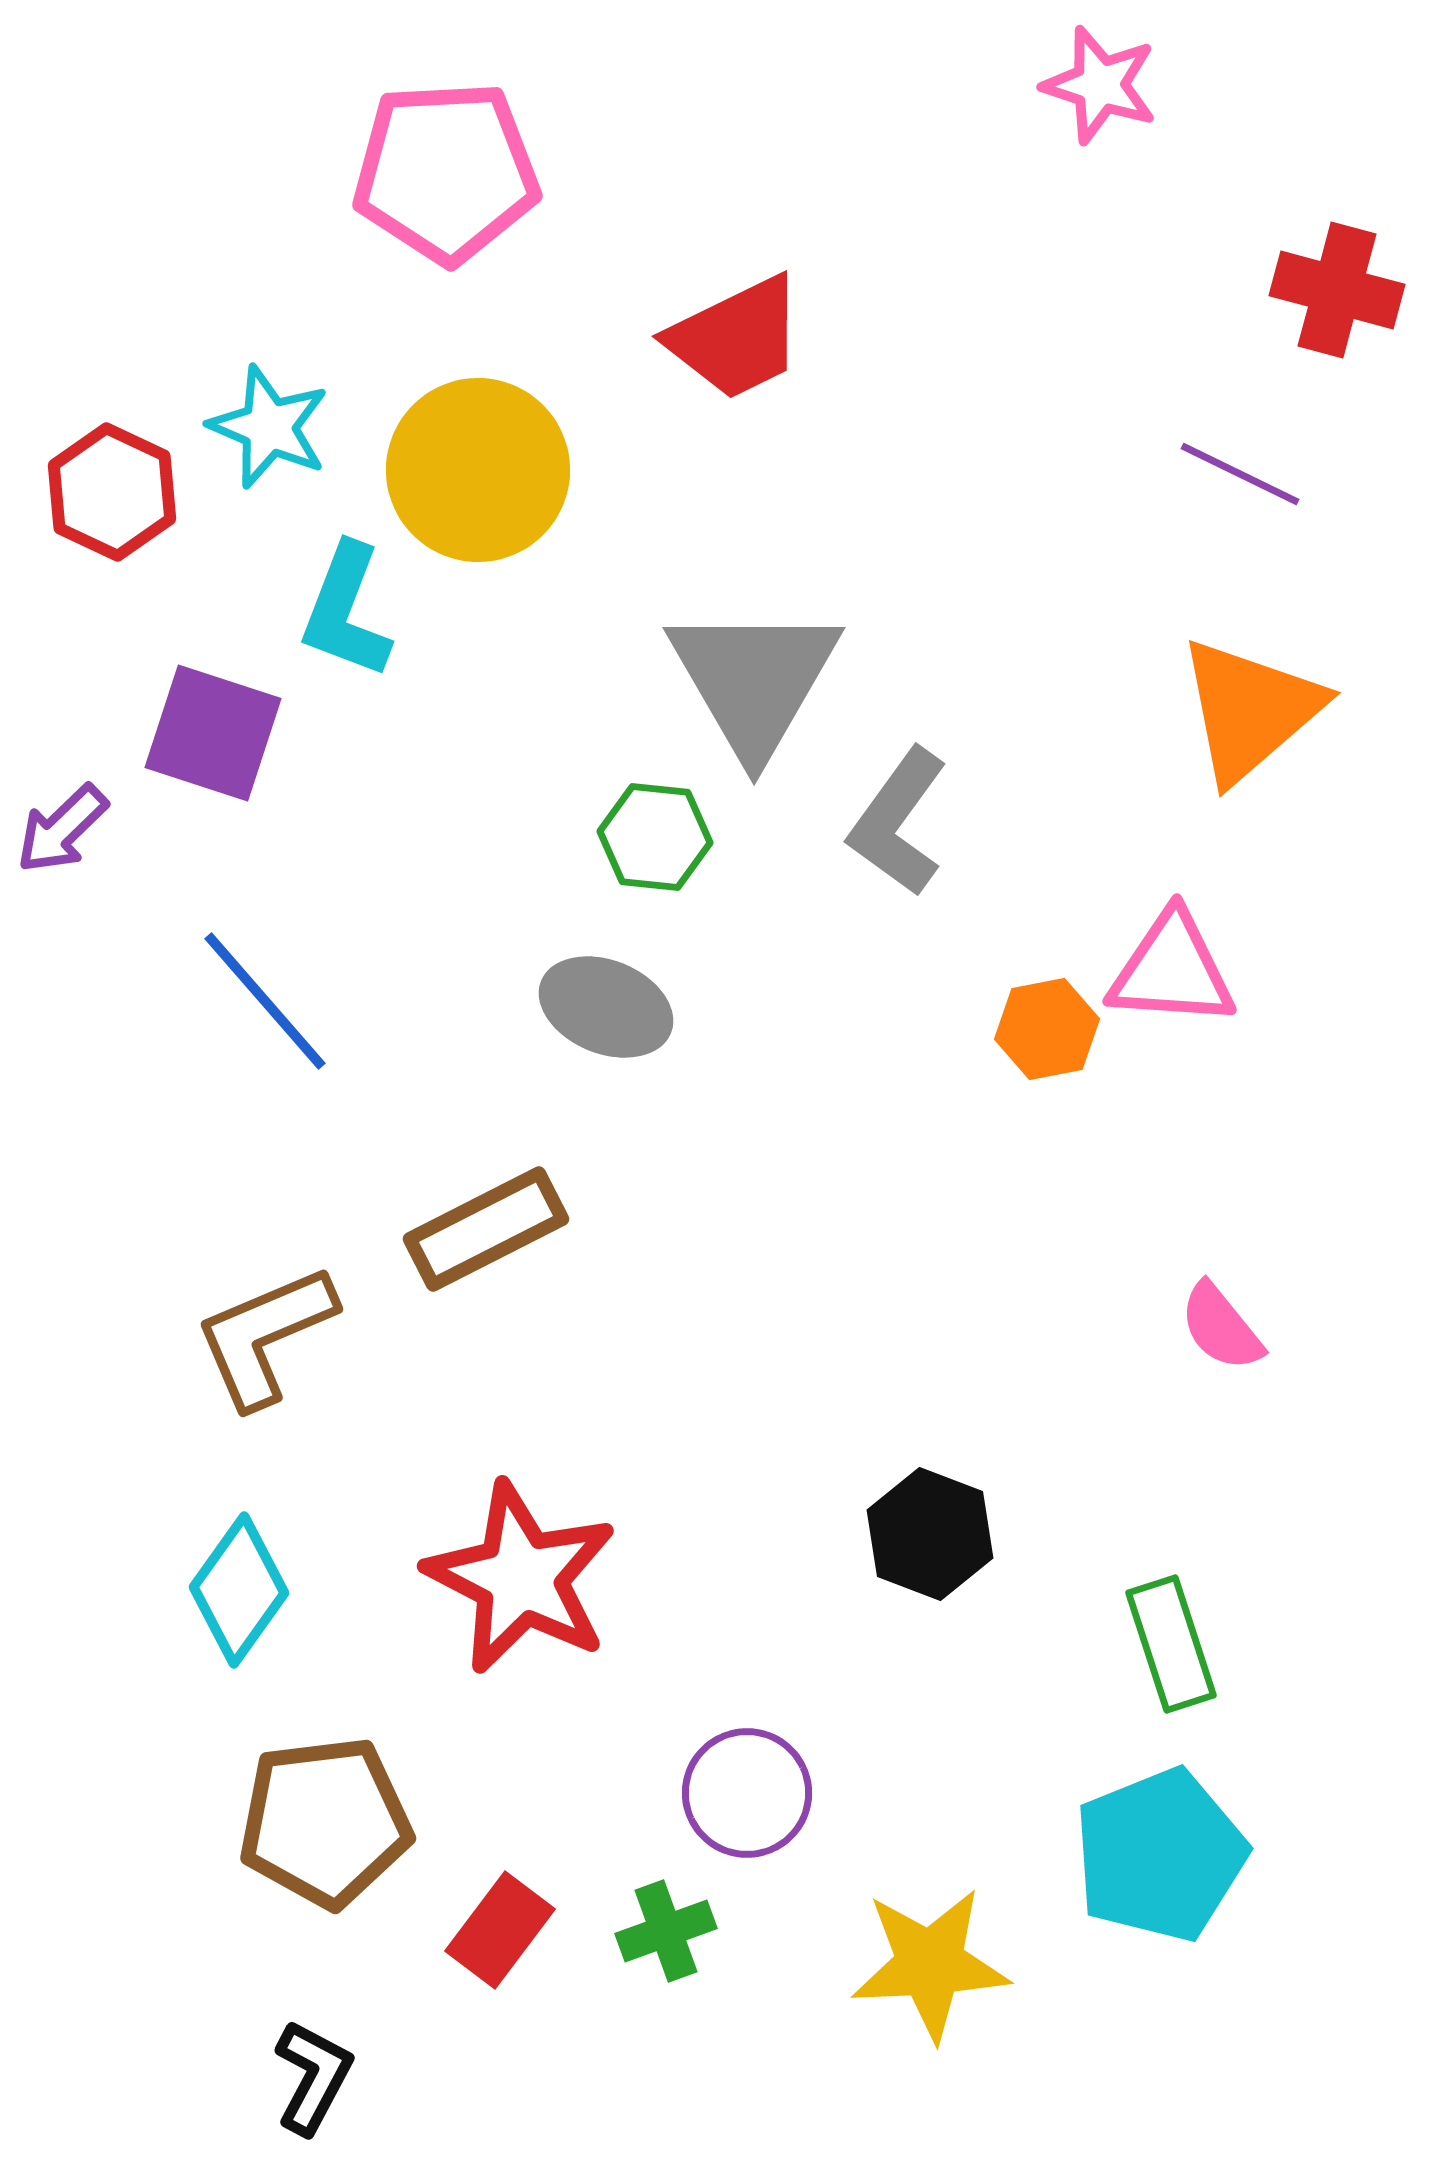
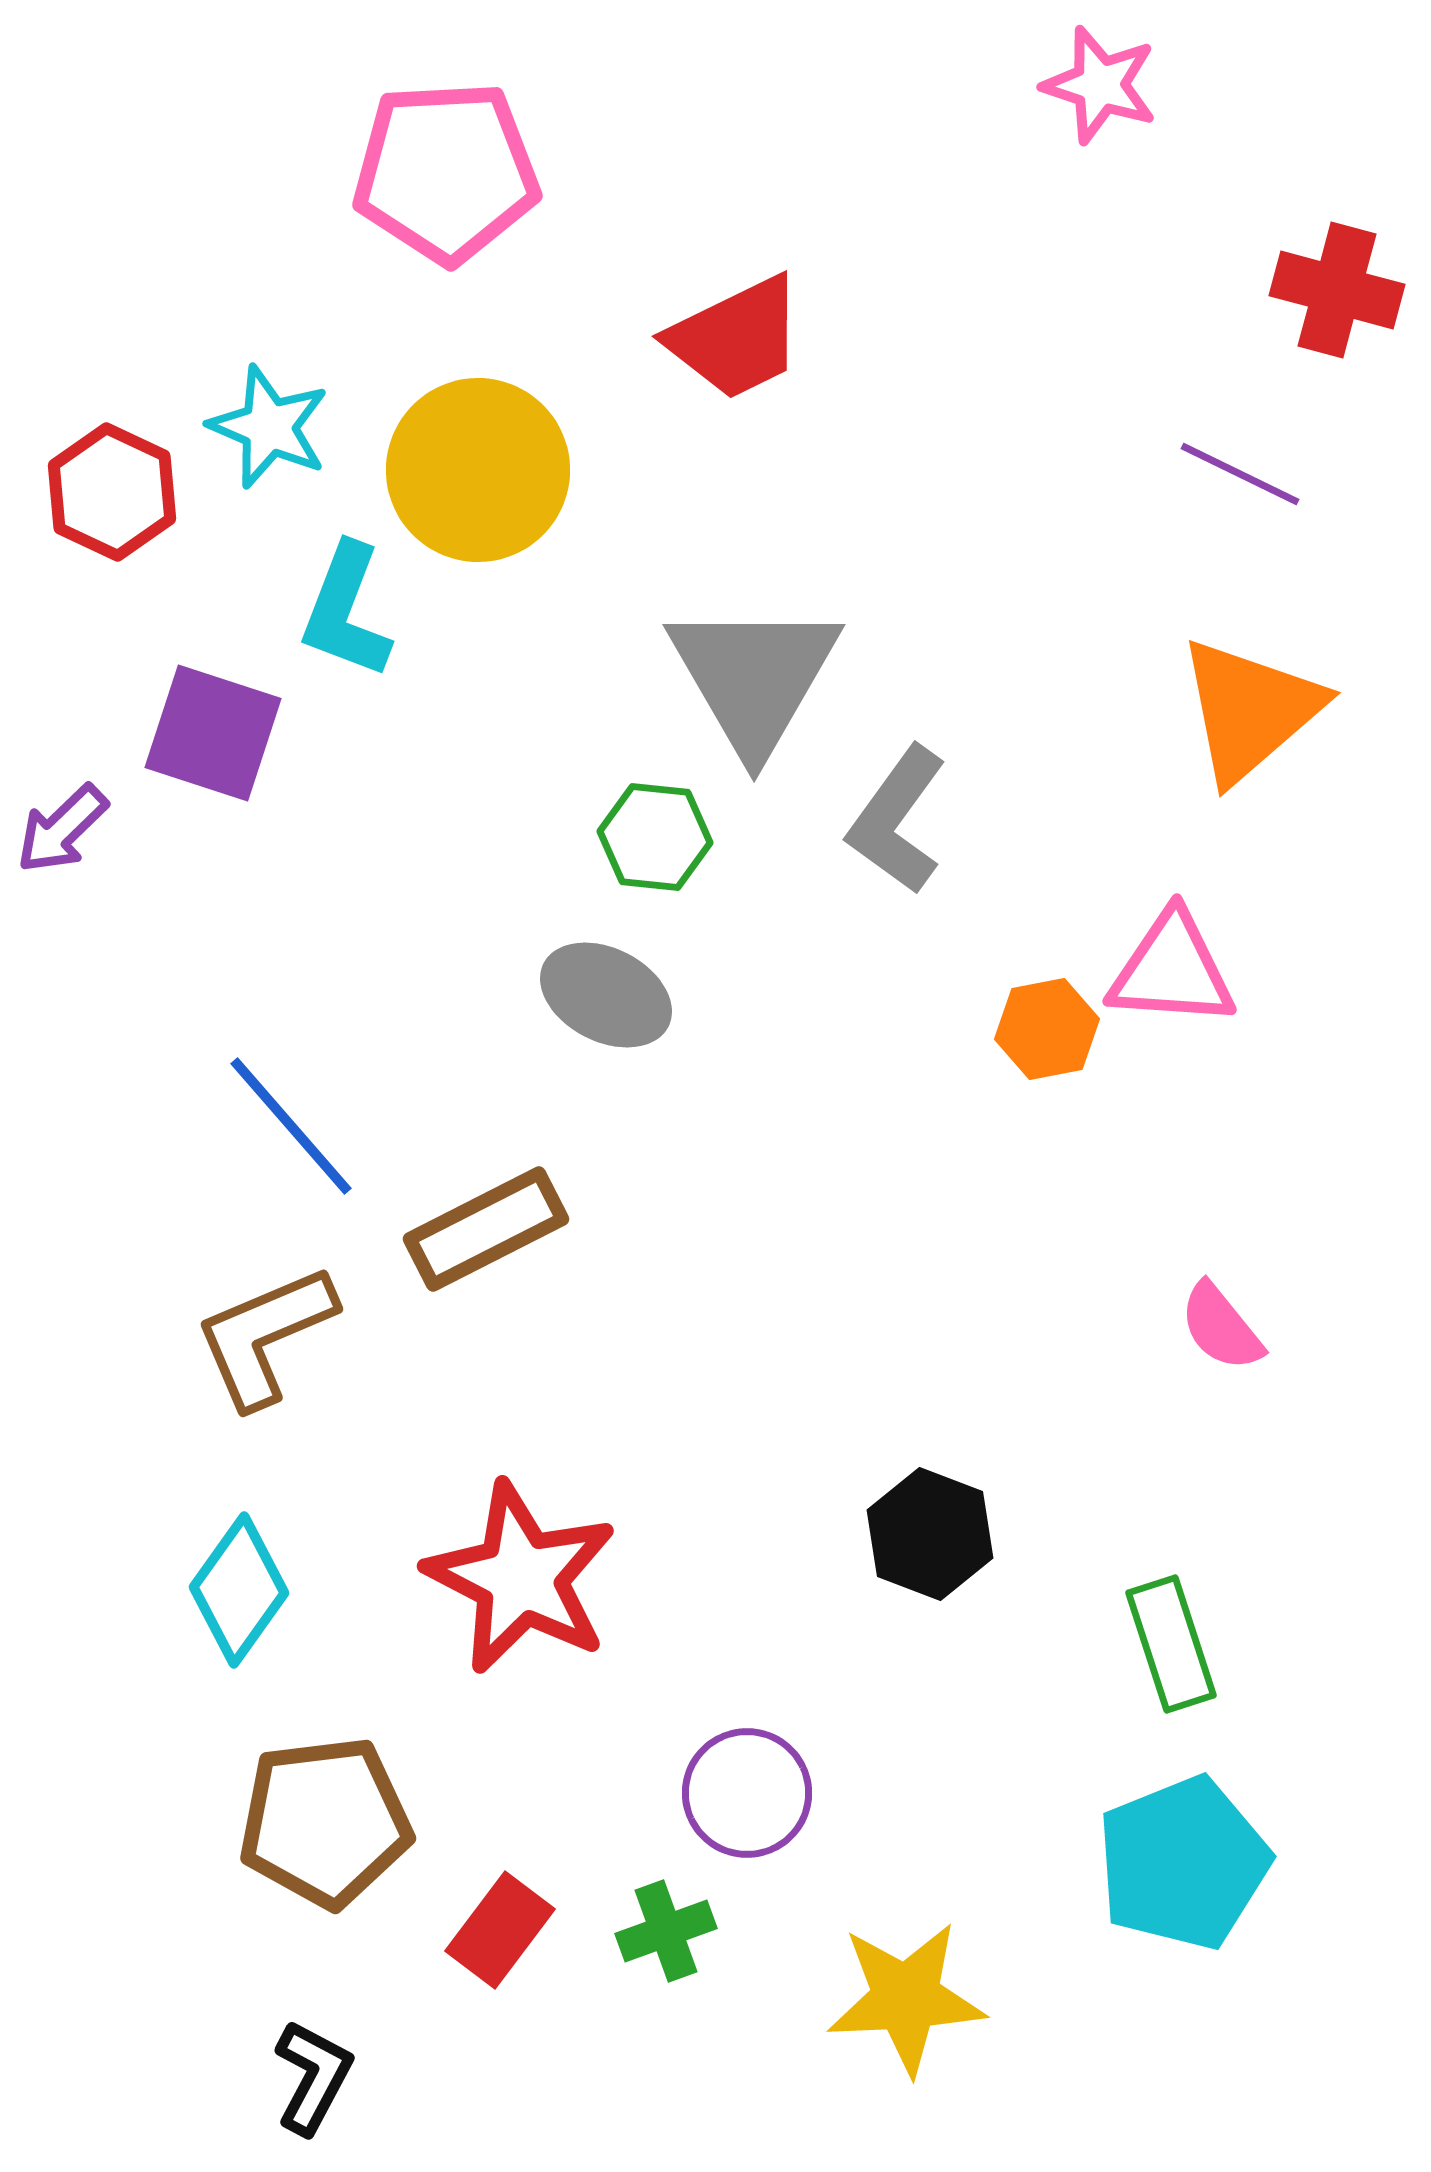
gray triangle: moved 3 px up
gray L-shape: moved 1 px left, 2 px up
blue line: moved 26 px right, 125 px down
gray ellipse: moved 12 px up; rotated 5 degrees clockwise
cyan pentagon: moved 23 px right, 8 px down
yellow star: moved 24 px left, 34 px down
